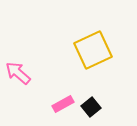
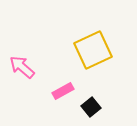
pink arrow: moved 4 px right, 6 px up
pink rectangle: moved 13 px up
